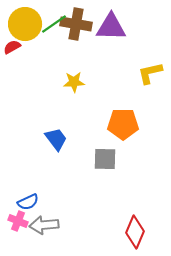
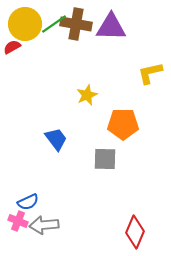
yellow star: moved 13 px right, 13 px down; rotated 20 degrees counterclockwise
